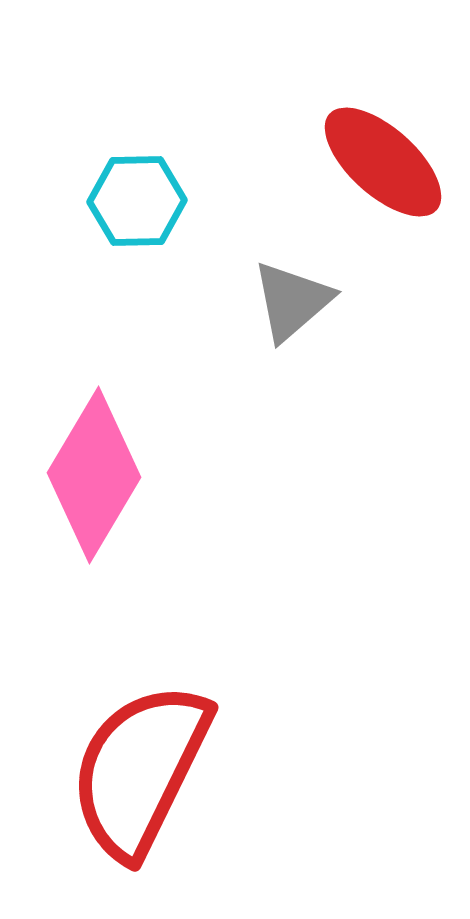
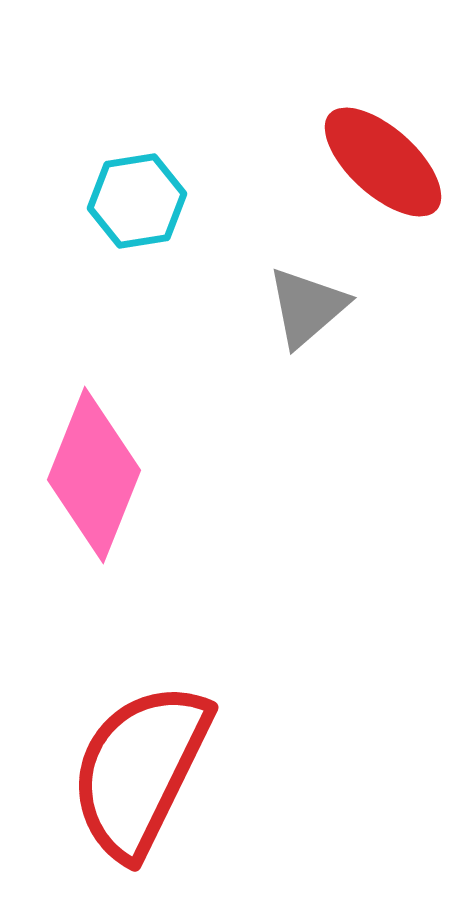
cyan hexagon: rotated 8 degrees counterclockwise
gray triangle: moved 15 px right, 6 px down
pink diamond: rotated 9 degrees counterclockwise
